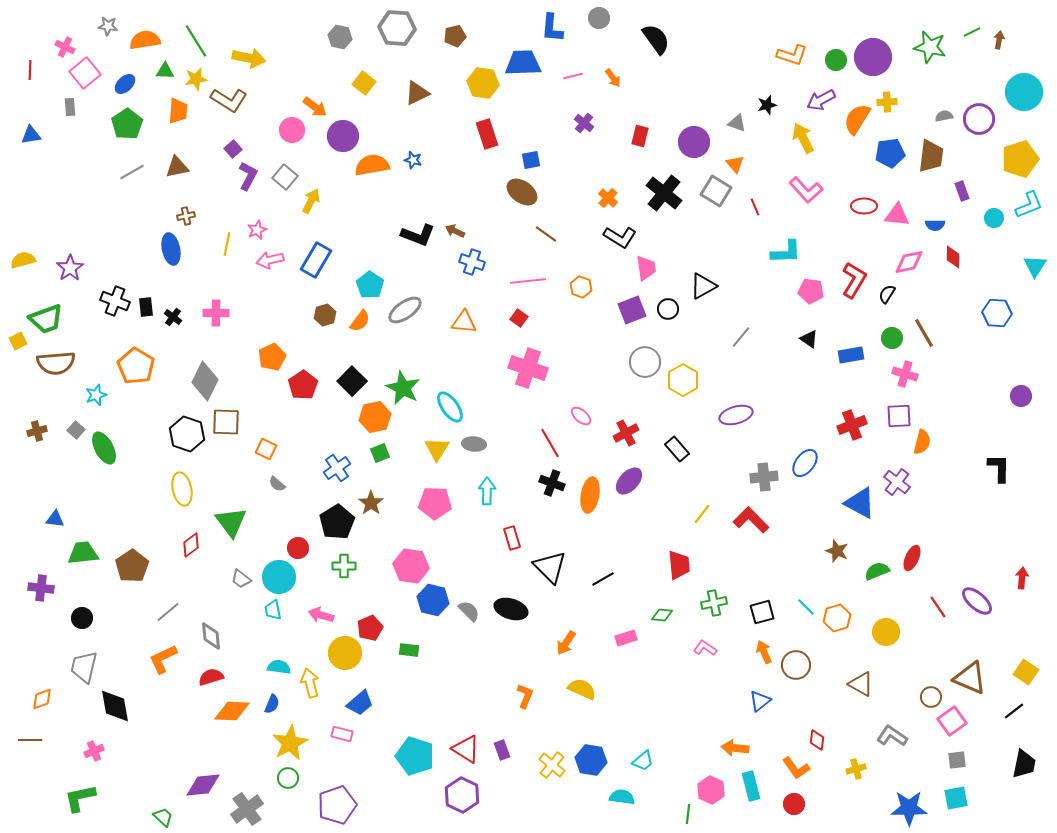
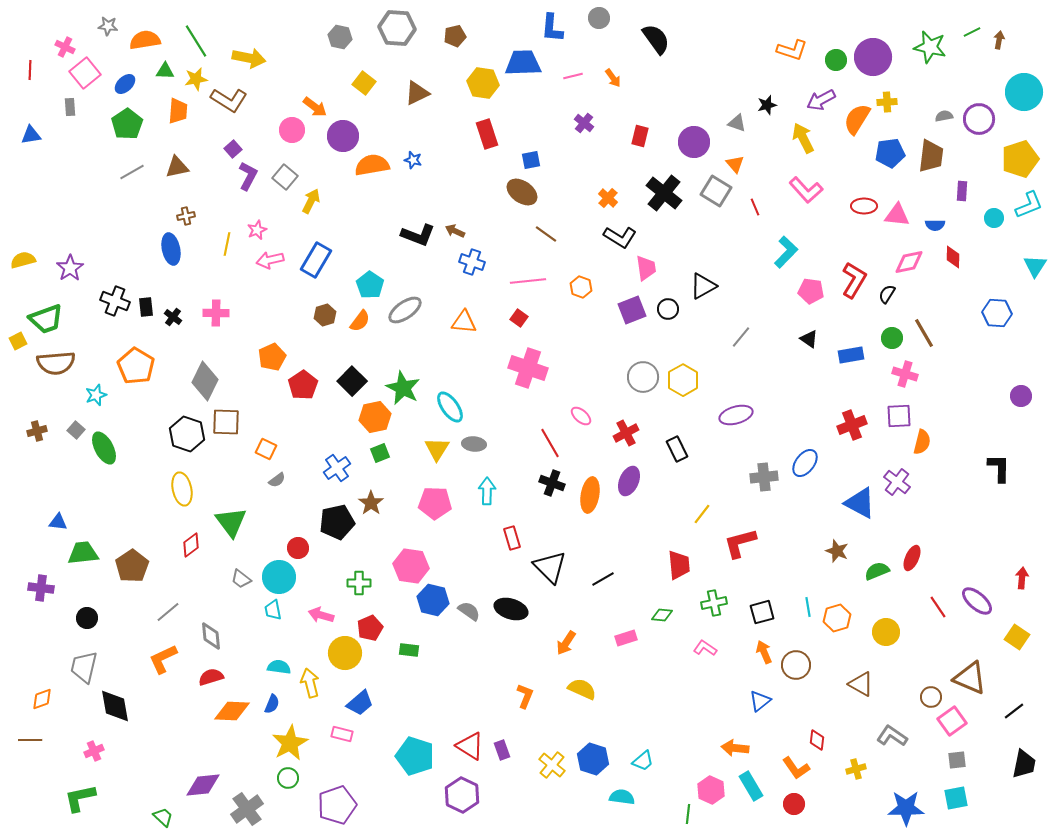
orange L-shape at (792, 55): moved 5 px up
purple rectangle at (962, 191): rotated 24 degrees clockwise
cyan L-shape at (786, 252): rotated 44 degrees counterclockwise
gray circle at (645, 362): moved 2 px left, 15 px down
black rectangle at (677, 449): rotated 15 degrees clockwise
purple ellipse at (629, 481): rotated 20 degrees counterclockwise
gray semicircle at (277, 484): moved 4 px up; rotated 78 degrees counterclockwise
blue triangle at (55, 519): moved 3 px right, 3 px down
red L-shape at (751, 520): moved 11 px left, 23 px down; rotated 60 degrees counterclockwise
black pentagon at (337, 522): rotated 20 degrees clockwise
green cross at (344, 566): moved 15 px right, 17 px down
cyan line at (806, 607): moved 2 px right; rotated 36 degrees clockwise
gray semicircle at (469, 611): rotated 10 degrees counterclockwise
black circle at (82, 618): moved 5 px right
yellow square at (1026, 672): moved 9 px left, 35 px up
red triangle at (466, 749): moved 4 px right, 3 px up
blue hexagon at (591, 760): moved 2 px right, 1 px up; rotated 8 degrees clockwise
cyan rectangle at (751, 786): rotated 16 degrees counterclockwise
blue star at (909, 808): moved 3 px left
